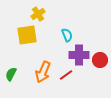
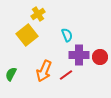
yellow square: rotated 30 degrees counterclockwise
red circle: moved 3 px up
orange arrow: moved 1 px right, 1 px up
